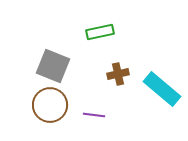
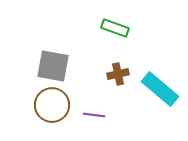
green rectangle: moved 15 px right, 4 px up; rotated 32 degrees clockwise
gray square: rotated 12 degrees counterclockwise
cyan rectangle: moved 2 px left
brown circle: moved 2 px right
